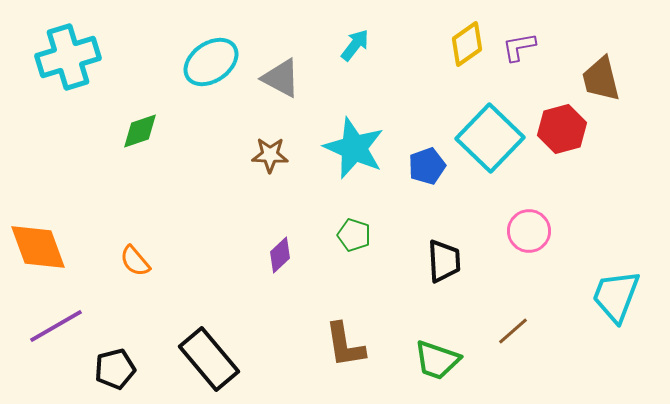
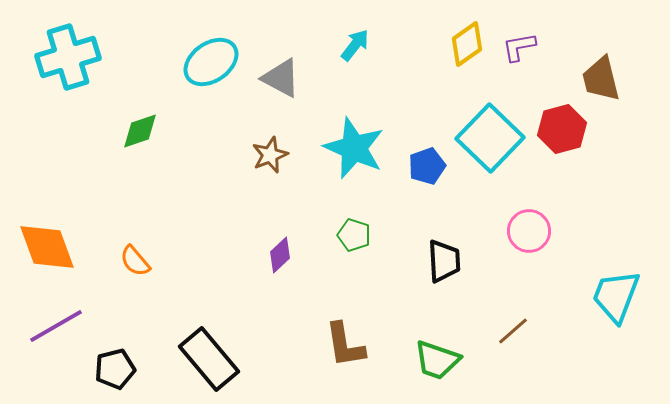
brown star: rotated 24 degrees counterclockwise
orange diamond: moved 9 px right
